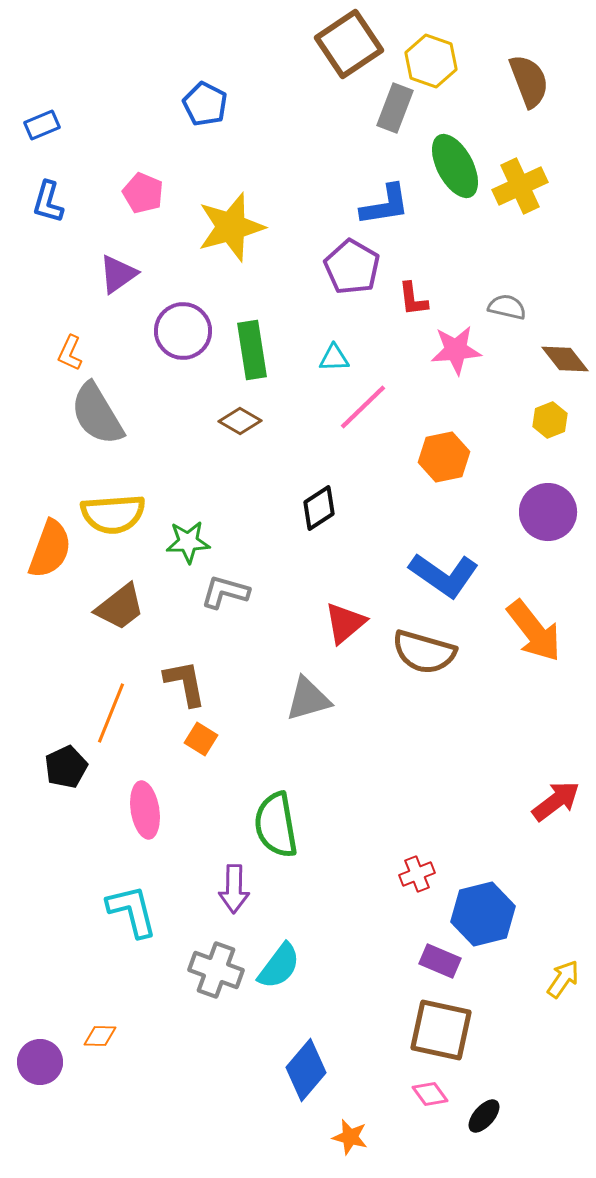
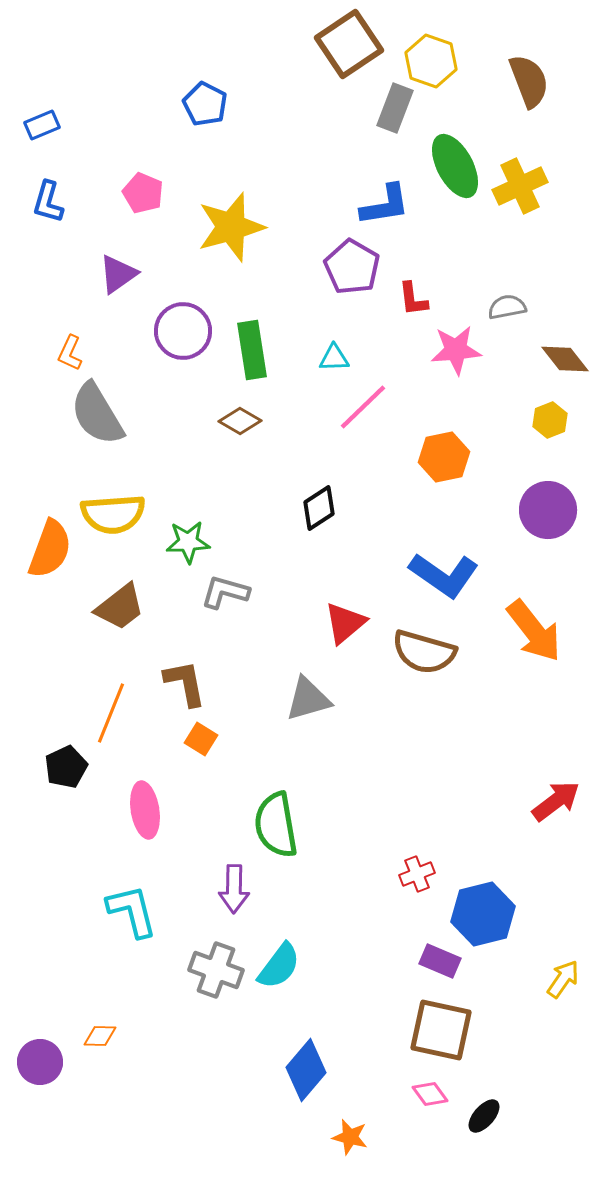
gray semicircle at (507, 307): rotated 24 degrees counterclockwise
purple circle at (548, 512): moved 2 px up
